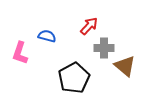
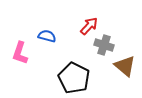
gray cross: moved 3 px up; rotated 18 degrees clockwise
black pentagon: rotated 16 degrees counterclockwise
